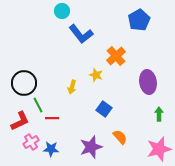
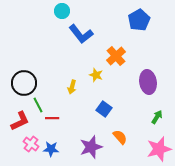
green arrow: moved 2 px left, 3 px down; rotated 32 degrees clockwise
pink cross: moved 2 px down; rotated 21 degrees counterclockwise
